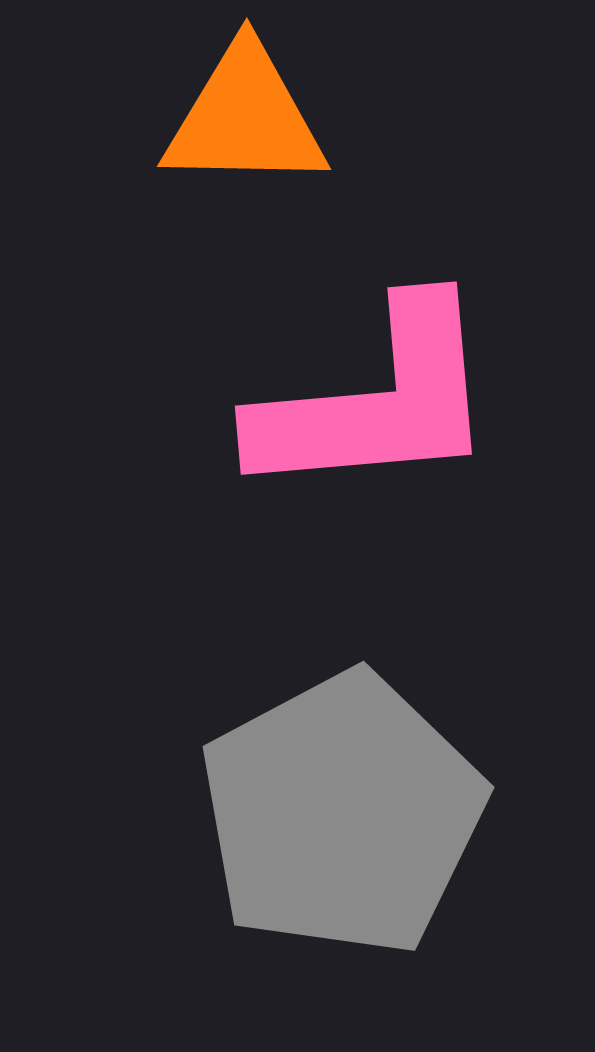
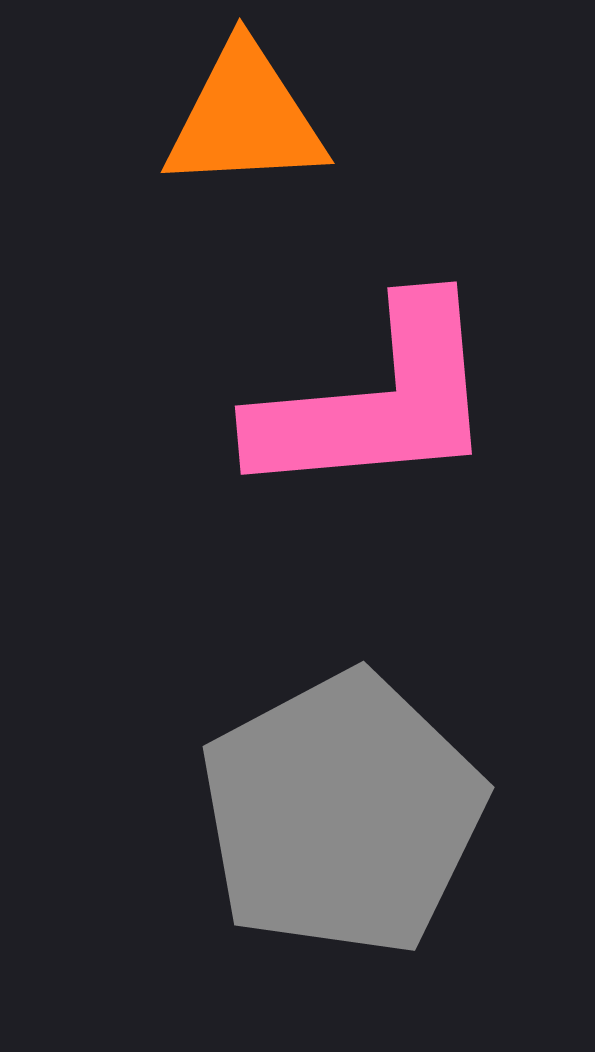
orange triangle: rotated 4 degrees counterclockwise
